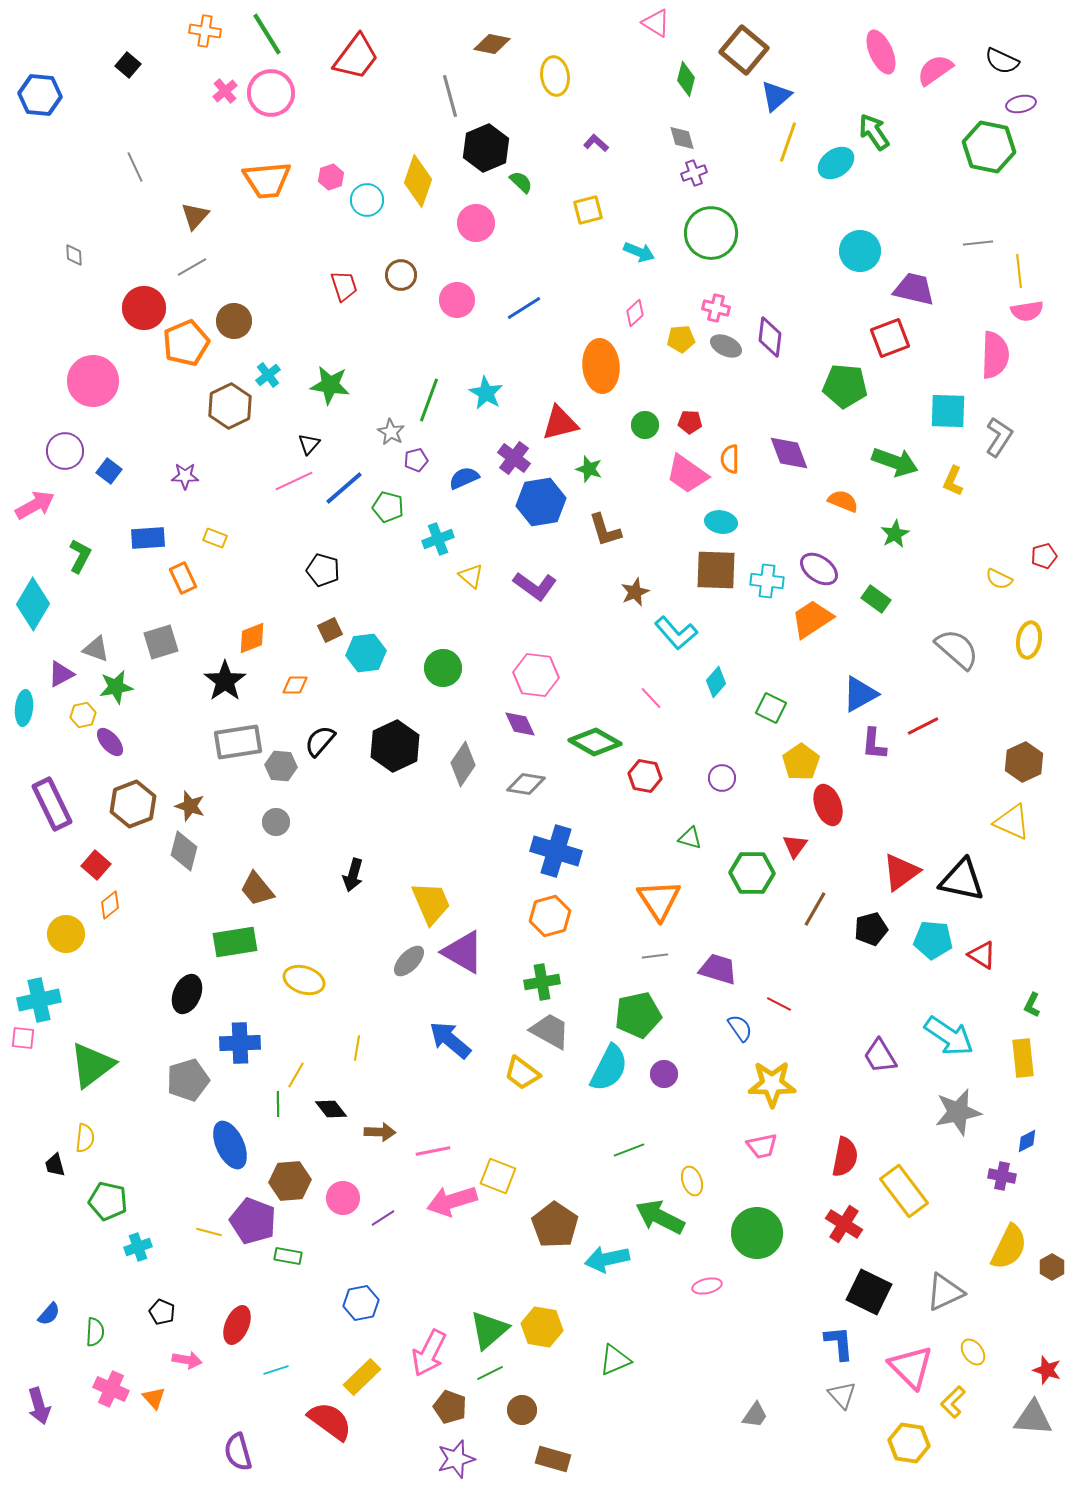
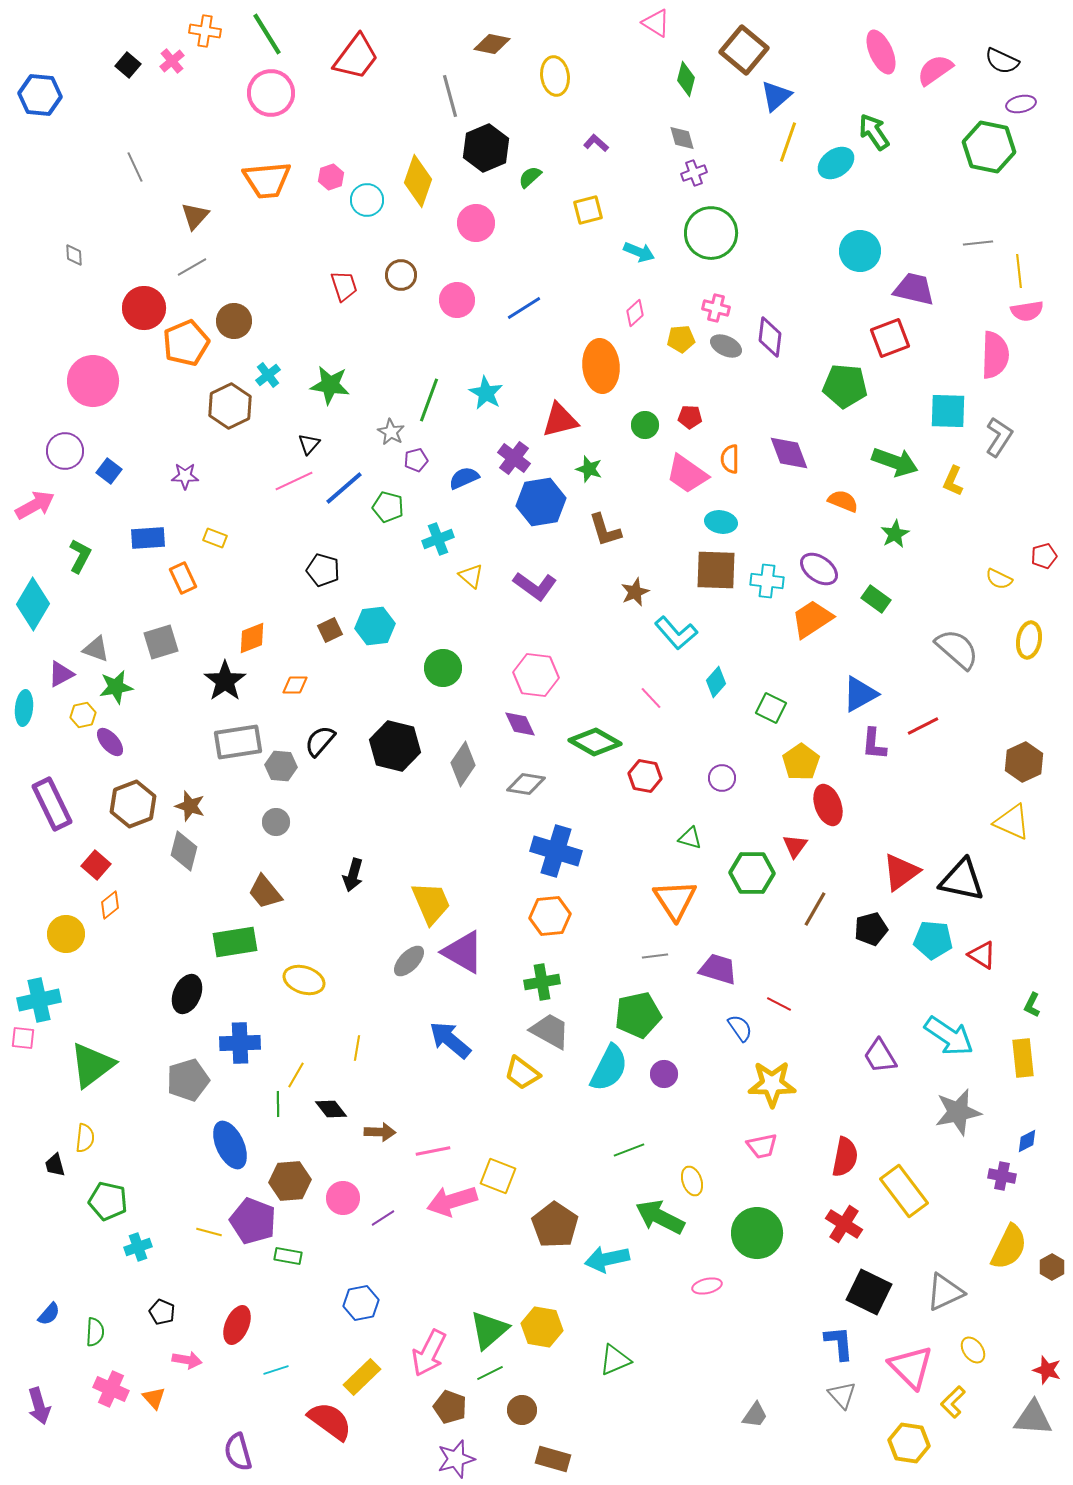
pink cross at (225, 91): moved 53 px left, 30 px up
green semicircle at (521, 182): moved 9 px right, 5 px up; rotated 85 degrees counterclockwise
red pentagon at (690, 422): moved 5 px up
red triangle at (560, 423): moved 3 px up
cyan hexagon at (366, 653): moved 9 px right, 27 px up
black hexagon at (395, 746): rotated 21 degrees counterclockwise
brown trapezoid at (257, 889): moved 8 px right, 3 px down
orange triangle at (659, 900): moved 16 px right
orange hexagon at (550, 916): rotated 9 degrees clockwise
yellow ellipse at (973, 1352): moved 2 px up
